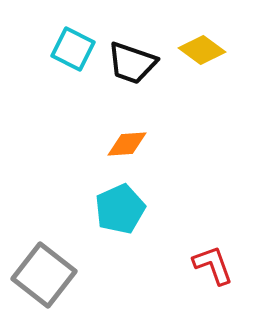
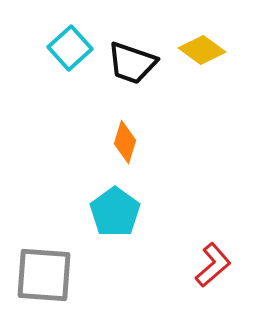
cyan square: moved 3 px left, 1 px up; rotated 21 degrees clockwise
orange diamond: moved 2 px left, 2 px up; rotated 69 degrees counterclockwise
cyan pentagon: moved 5 px left, 3 px down; rotated 12 degrees counterclockwise
red L-shape: rotated 69 degrees clockwise
gray square: rotated 34 degrees counterclockwise
